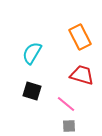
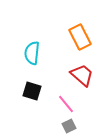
cyan semicircle: rotated 25 degrees counterclockwise
red trapezoid: rotated 25 degrees clockwise
pink line: rotated 12 degrees clockwise
gray square: rotated 24 degrees counterclockwise
